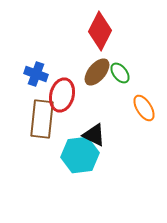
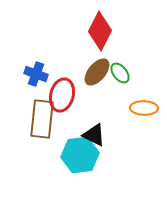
orange ellipse: rotated 56 degrees counterclockwise
